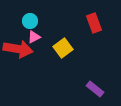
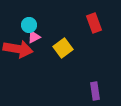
cyan circle: moved 1 px left, 4 px down
purple rectangle: moved 2 px down; rotated 42 degrees clockwise
